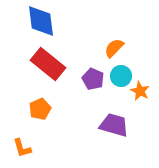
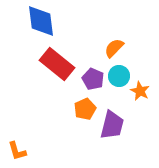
red rectangle: moved 9 px right
cyan circle: moved 2 px left
orange pentagon: moved 45 px right
purple trapezoid: moved 2 px left; rotated 88 degrees clockwise
orange L-shape: moved 5 px left, 3 px down
